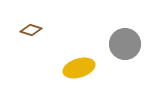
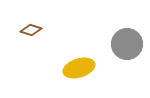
gray circle: moved 2 px right
